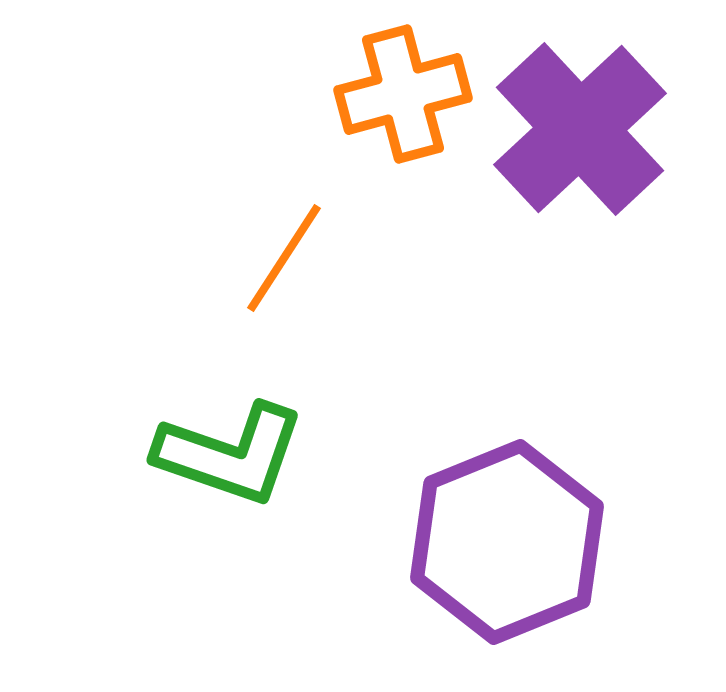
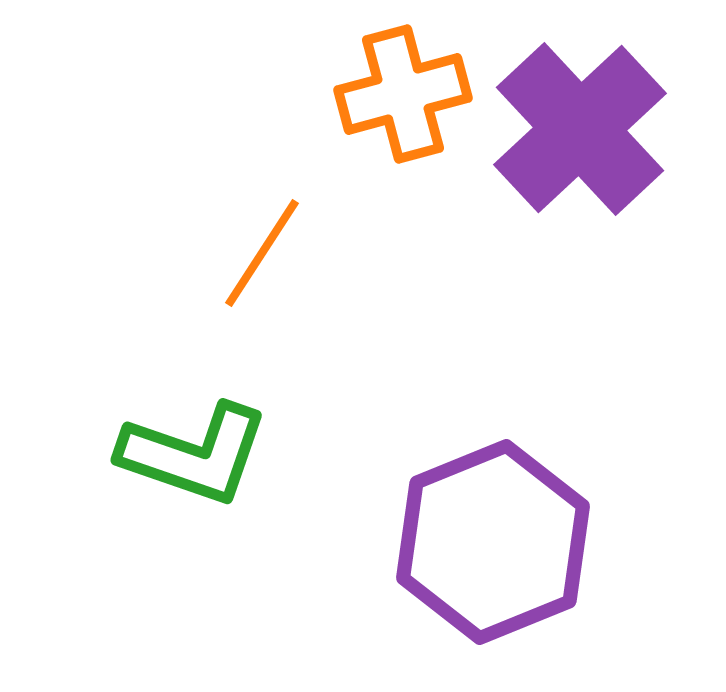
orange line: moved 22 px left, 5 px up
green L-shape: moved 36 px left
purple hexagon: moved 14 px left
